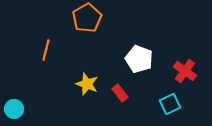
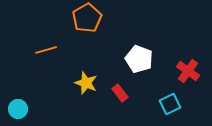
orange line: rotated 60 degrees clockwise
red cross: moved 3 px right
yellow star: moved 1 px left, 1 px up
cyan circle: moved 4 px right
